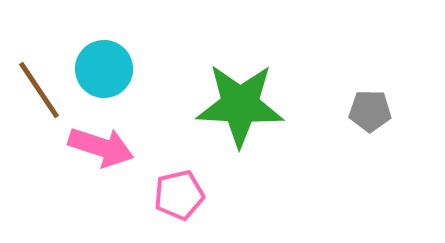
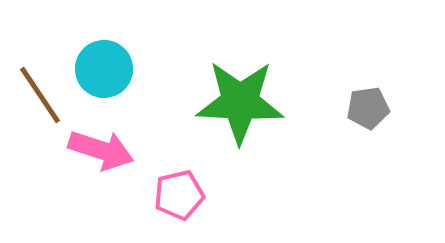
brown line: moved 1 px right, 5 px down
green star: moved 3 px up
gray pentagon: moved 2 px left, 3 px up; rotated 9 degrees counterclockwise
pink arrow: moved 3 px down
